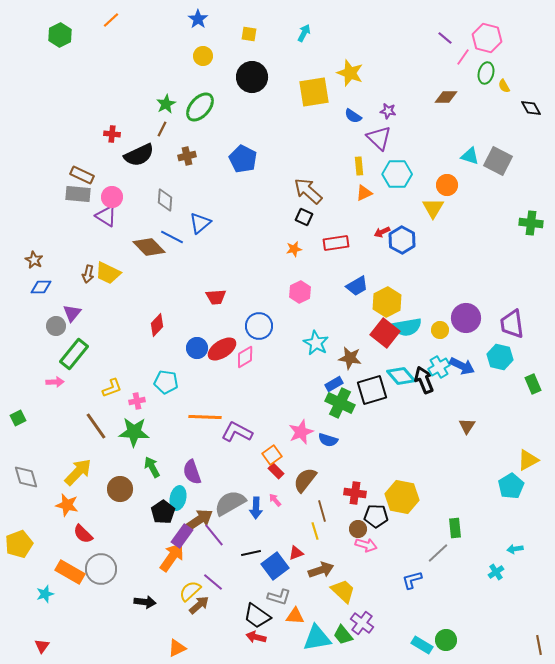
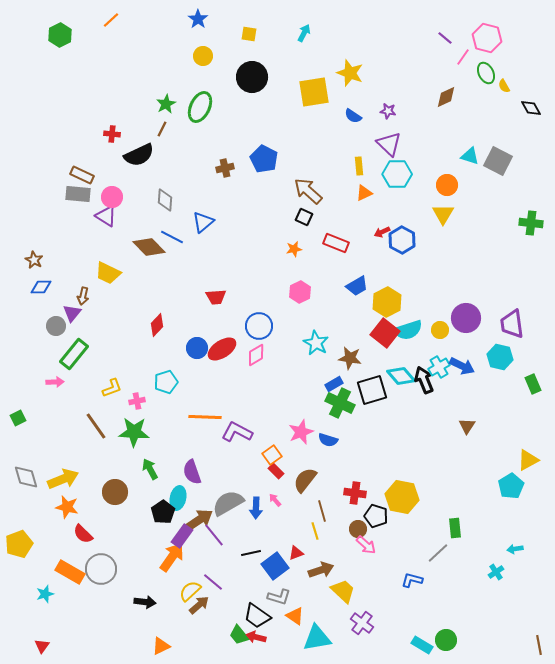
green ellipse at (486, 73): rotated 40 degrees counterclockwise
brown diamond at (446, 97): rotated 25 degrees counterclockwise
green ellipse at (200, 107): rotated 16 degrees counterclockwise
purple triangle at (379, 138): moved 10 px right, 6 px down
brown cross at (187, 156): moved 38 px right, 12 px down
blue pentagon at (243, 159): moved 21 px right
yellow triangle at (433, 208): moved 10 px right, 6 px down
blue triangle at (200, 223): moved 3 px right, 1 px up
red rectangle at (336, 243): rotated 30 degrees clockwise
brown arrow at (88, 274): moved 5 px left, 22 px down
cyan semicircle at (407, 327): moved 1 px right, 3 px down; rotated 8 degrees counterclockwise
pink diamond at (245, 357): moved 11 px right, 2 px up
cyan pentagon at (166, 382): rotated 25 degrees counterclockwise
green arrow at (152, 467): moved 2 px left, 2 px down
yellow arrow at (78, 472): moved 15 px left, 7 px down; rotated 24 degrees clockwise
brown circle at (120, 489): moved 5 px left, 3 px down
gray semicircle at (230, 503): moved 2 px left
orange star at (67, 505): moved 2 px down
black pentagon at (376, 516): rotated 15 degrees clockwise
pink arrow at (366, 545): rotated 25 degrees clockwise
blue L-shape at (412, 580): rotated 30 degrees clockwise
orange triangle at (295, 616): rotated 30 degrees clockwise
green trapezoid at (343, 635): moved 104 px left
orange triangle at (177, 648): moved 16 px left, 2 px up
